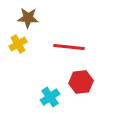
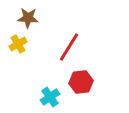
red line: rotated 64 degrees counterclockwise
